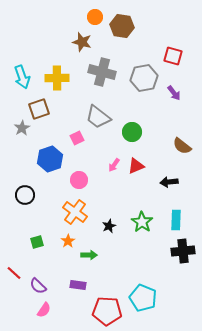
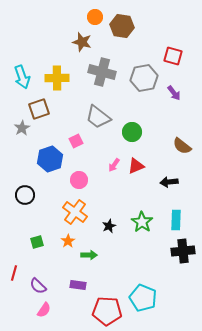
pink square: moved 1 px left, 3 px down
red line: rotated 63 degrees clockwise
